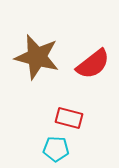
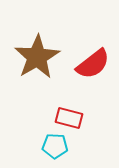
brown star: rotated 27 degrees clockwise
cyan pentagon: moved 1 px left, 3 px up
